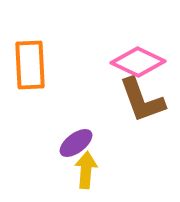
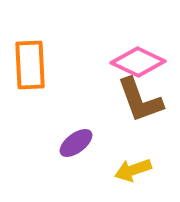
brown L-shape: moved 2 px left
yellow arrow: moved 47 px right; rotated 114 degrees counterclockwise
